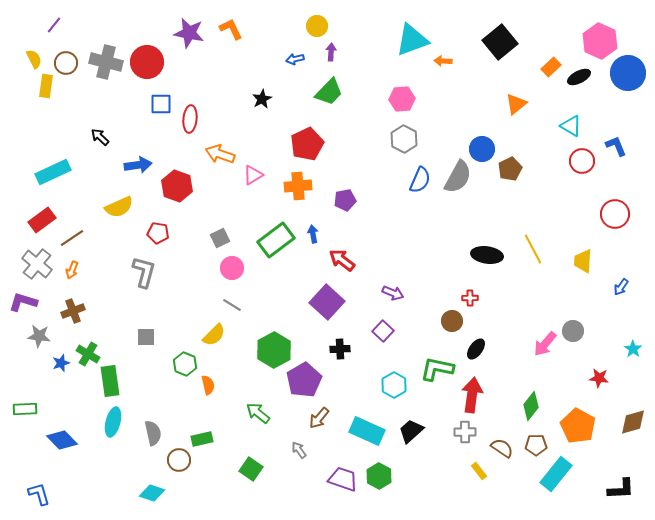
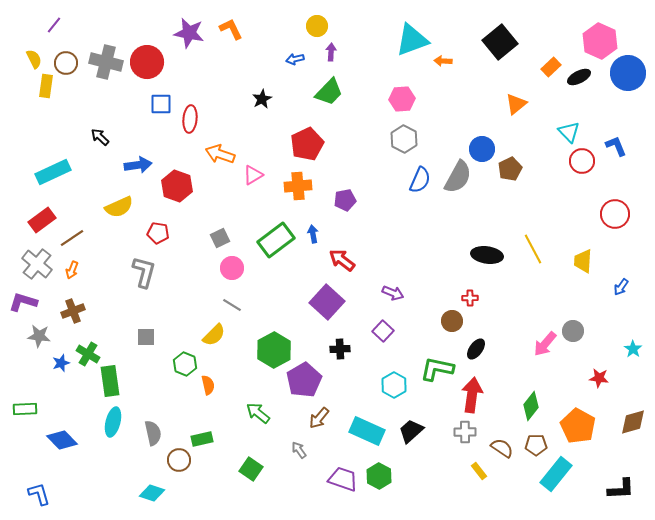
cyan triangle at (571, 126): moved 2 px left, 6 px down; rotated 15 degrees clockwise
